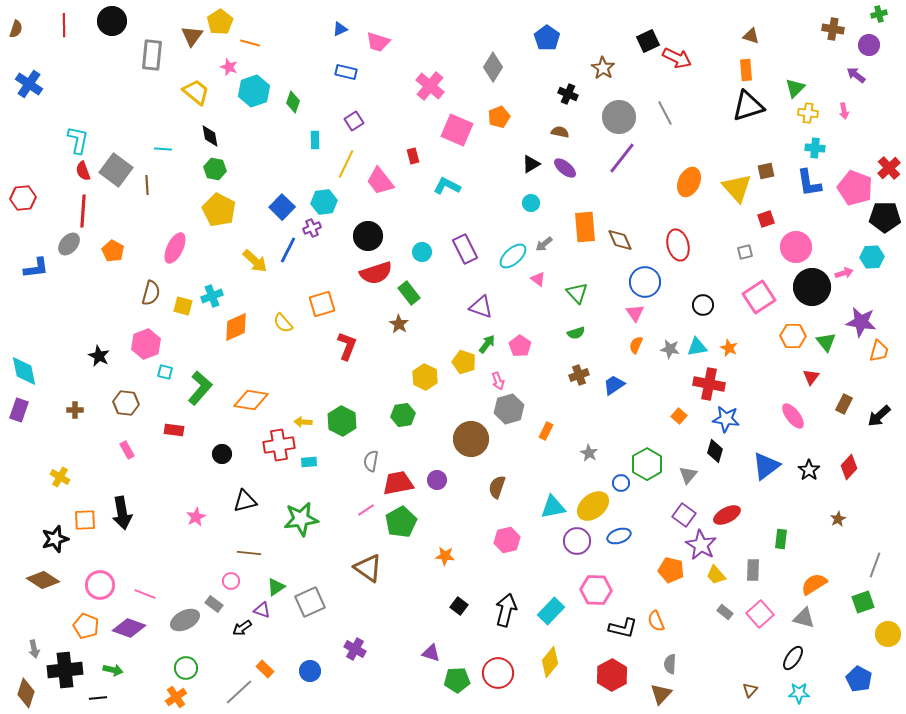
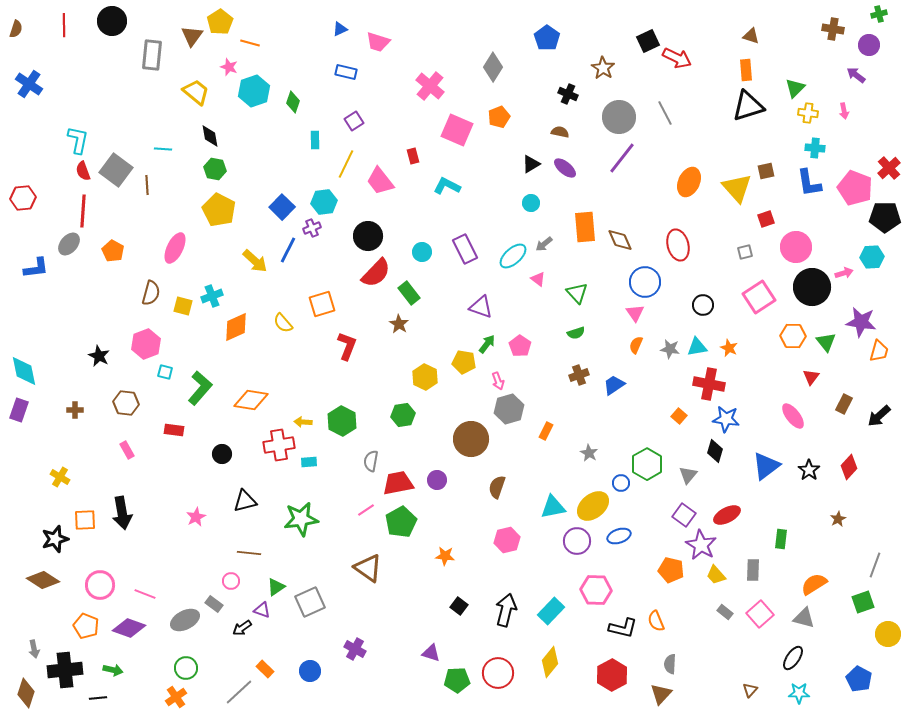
red semicircle at (376, 273): rotated 28 degrees counterclockwise
yellow pentagon at (464, 362): rotated 10 degrees counterclockwise
